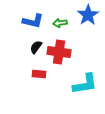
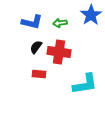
blue star: moved 3 px right
blue L-shape: moved 1 px left, 1 px down
